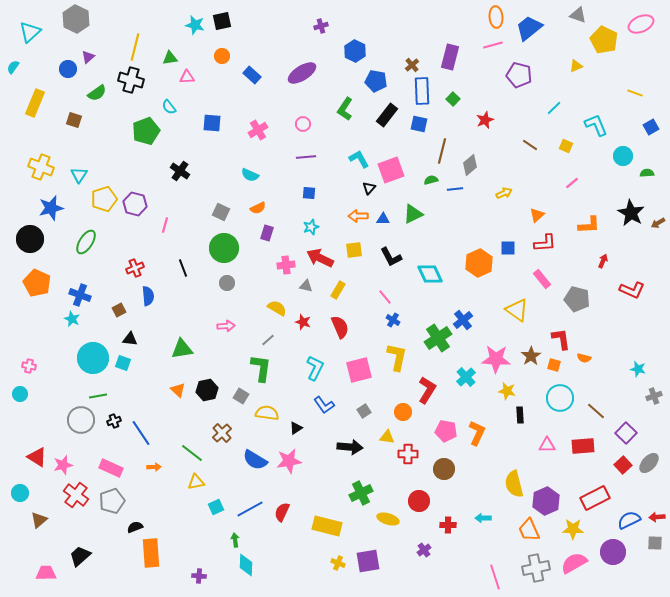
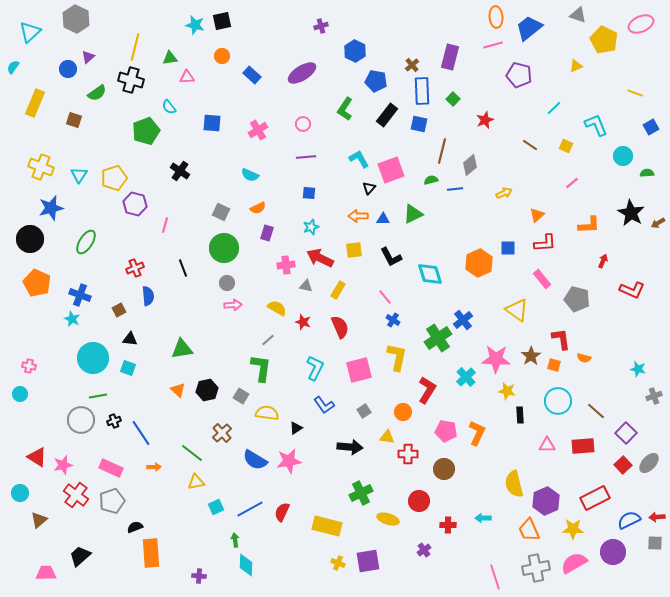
yellow pentagon at (104, 199): moved 10 px right, 21 px up
cyan diamond at (430, 274): rotated 8 degrees clockwise
pink arrow at (226, 326): moved 7 px right, 21 px up
cyan square at (123, 363): moved 5 px right, 5 px down
cyan circle at (560, 398): moved 2 px left, 3 px down
